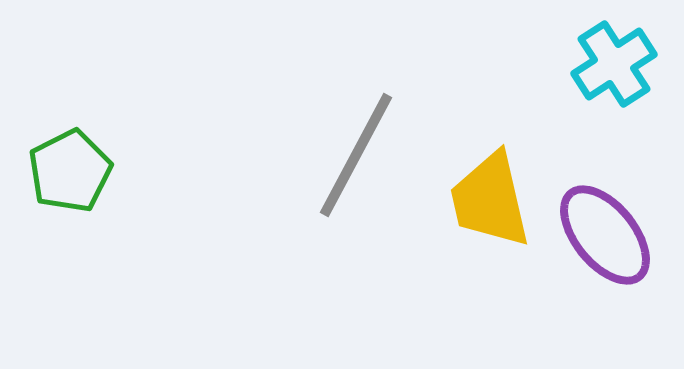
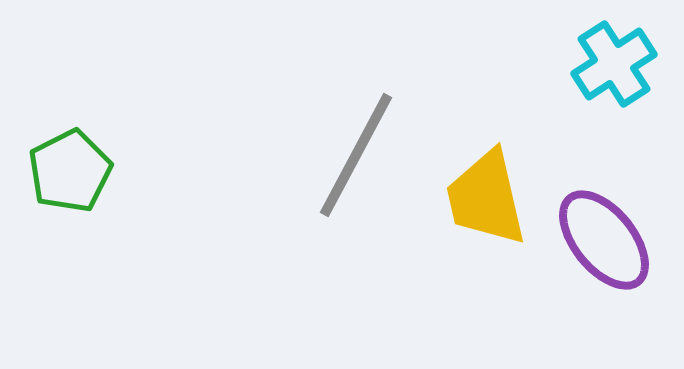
yellow trapezoid: moved 4 px left, 2 px up
purple ellipse: moved 1 px left, 5 px down
